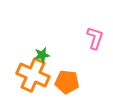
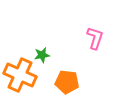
orange cross: moved 13 px left
